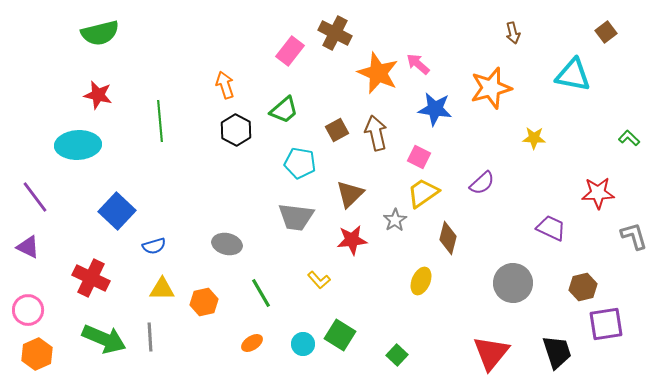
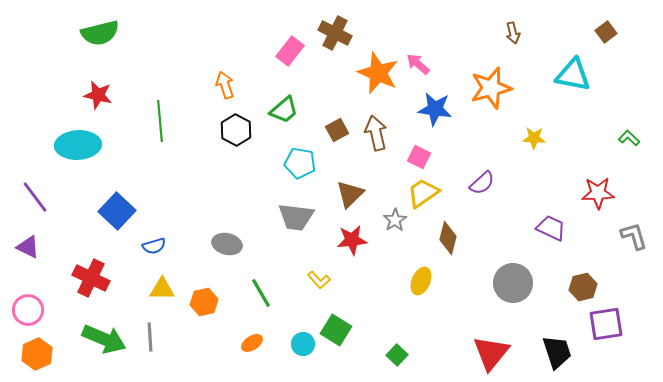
green square at (340, 335): moved 4 px left, 5 px up
